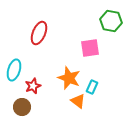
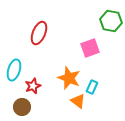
pink square: rotated 12 degrees counterclockwise
